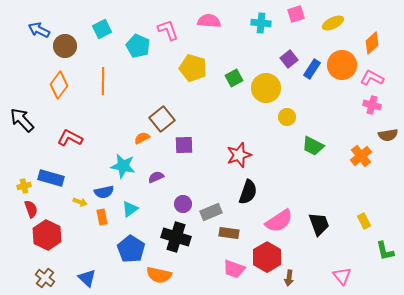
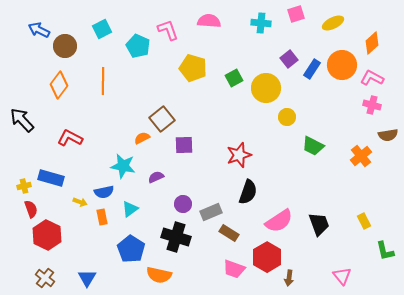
brown rectangle at (229, 233): rotated 24 degrees clockwise
blue triangle at (87, 278): rotated 18 degrees clockwise
